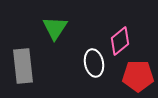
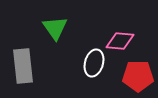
green triangle: rotated 8 degrees counterclockwise
pink diamond: rotated 44 degrees clockwise
white ellipse: rotated 28 degrees clockwise
